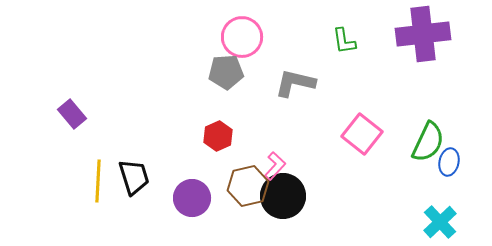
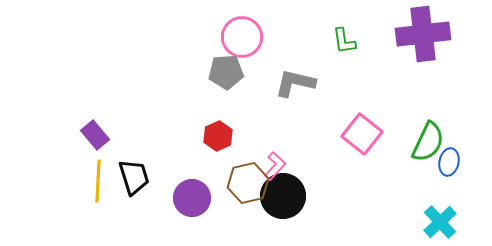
purple rectangle: moved 23 px right, 21 px down
brown hexagon: moved 3 px up
